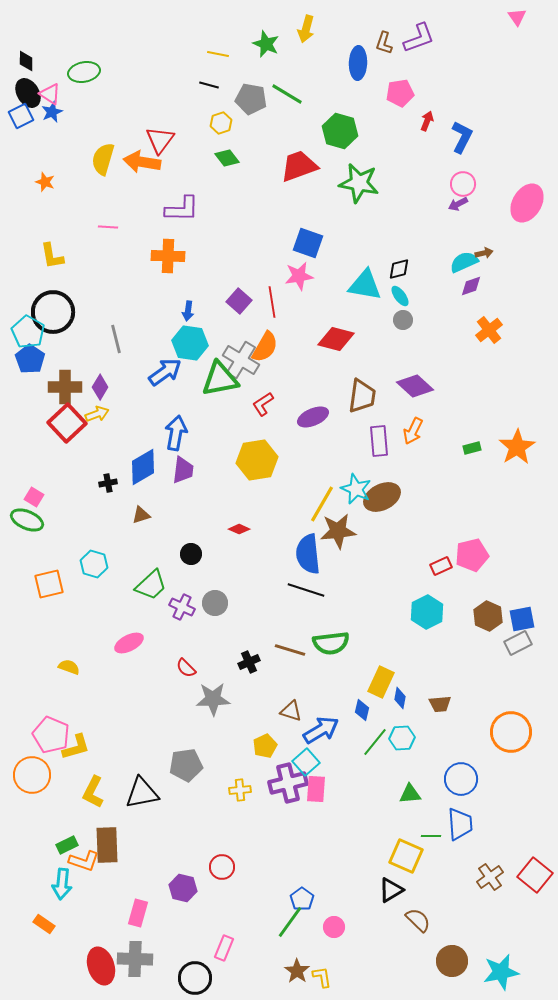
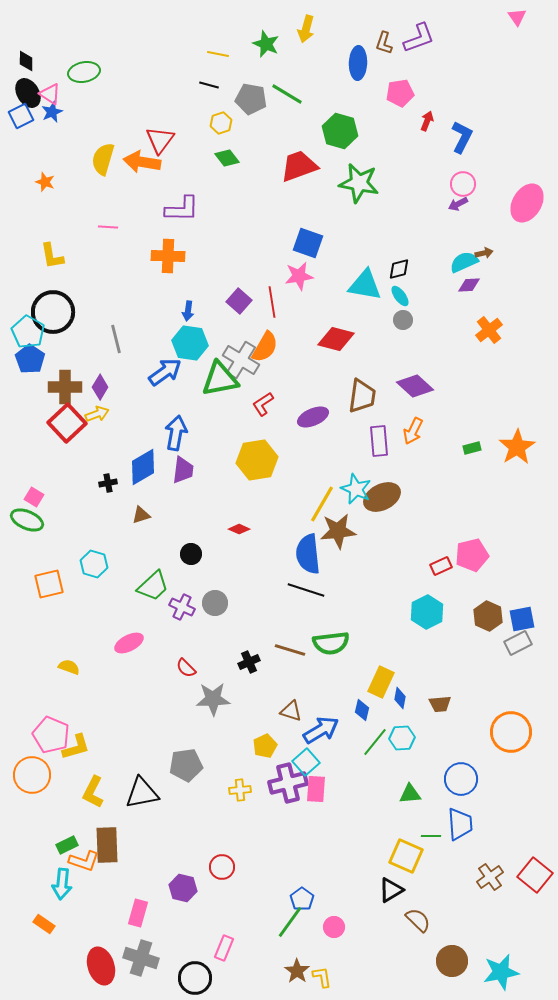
purple diamond at (471, 286): moved 2 px left, 1 px up; rotated 15 degrees clockwise
green trapezoid at (151, 585): moved 2 px right, 1 px down
gray cross at (135, 959): moved 6 px right, 1 px up; rotated 16 degrees clockwise
